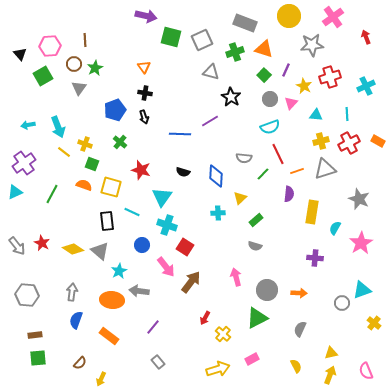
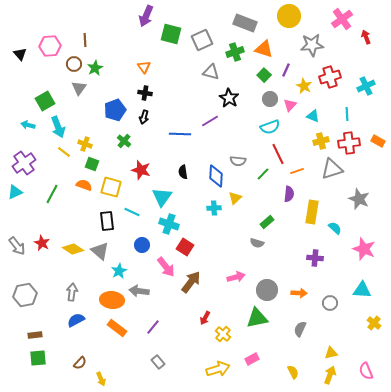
purple arrow at (146, 16): rotated 100 degrees clockwise
pink cross at (333, 17): moved 9 px right, 2 px down
green square at (171, 37): moved 3 px up
green square at (43, 76): moved 2 px right, 25 px down
black star at (231, 97): moved 2 px left, 1 px down
pink triangle at (291, 103): moved 1 px left, 2 px down
cyan triangle at (316, 115): moved 3 px left, 1 px down; rotated 16 degrees clockwise
black arrow at (144, 117): rotated 32 degrees clockwise
cyan arrow at (28, 125): rotated 24 degrees clockwise
green cross at (120, 142): moved 4 px right, 1 px up
red cross at (349, 143): rotated 20 degrees clockwise
gray semicircle at (244, 158): moved 6 px left, 3 px down
gray triangle at (325, 169): moved 7 px right
black semicircle at (183, 172): rotated 64 degrees clockwise
yellow triangle at (240, 198): moved 5 px left
cyan cross at (218, 213): moved 4 px left, 5 px up
green rectangle at (256, 220): moved 11 px right, 2 px down
cyan cross at (167, 225): moved 2 px right, 1 px up
cyan semicircle at (335, 228): rotated 104 degrees clockwise
pink star at (361, 243): moved 3 px right, 6 px down; rotated 20 degrees counterclockwise
gray semicircle at (255, 246): moved 2 px right, 3 px up
pink arrow at (236, 277): rotated 90 degrees clockwise
cyan triangle at (362, 290): rotated 24 degrees clockwise
gray hexagon at (27, 295): moved 2 px left; rotated 15 degrees counterclockwise
gray circle at (342, 303): moved 12 px left
green triangle at (257, 318): rotated 15 degrees clockwise
blue semicircle at (76, 320): rotated 42 degrees clockwise
orange rectangle at (109, 336): moved 8 px right, 8 px up
yellow semicircle at (296, 366): moved 3 px left, 6 px down
yellow arrow at (101, 379): rotated 48 degrees counterclockwise
